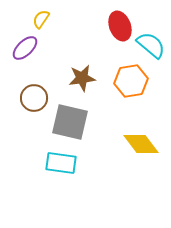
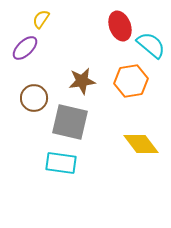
brown star: moved 3 px down
